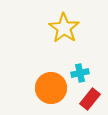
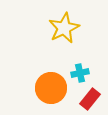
yellow star: rotated 12 degrees clockwise
